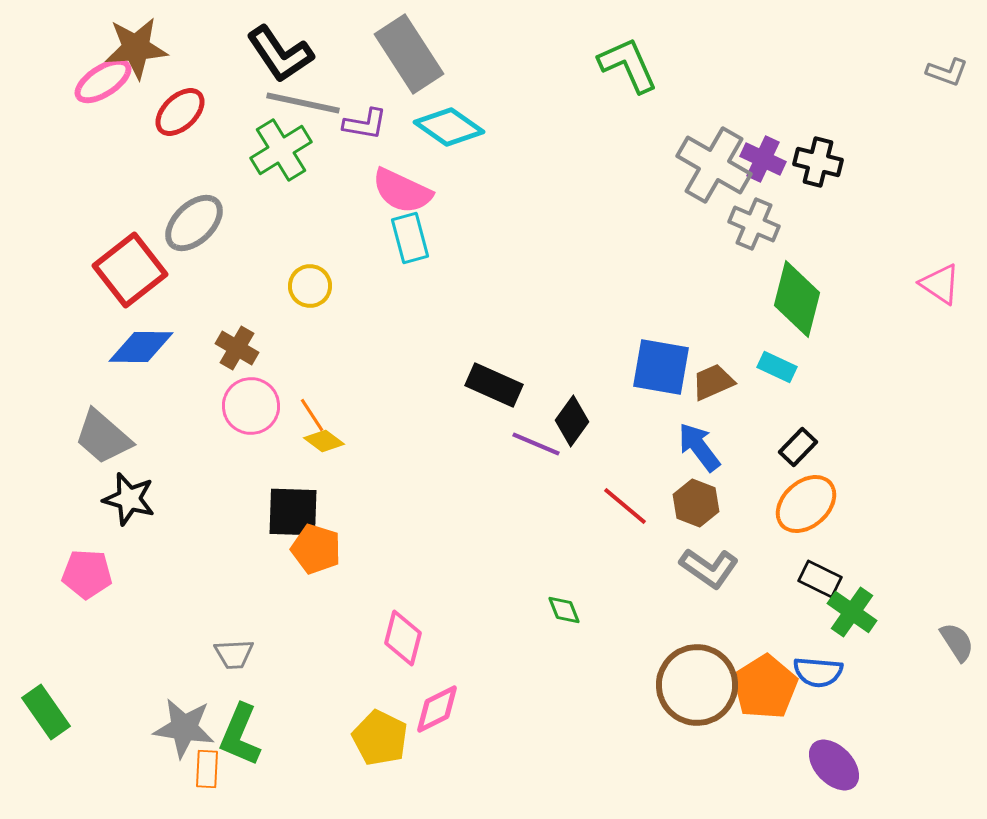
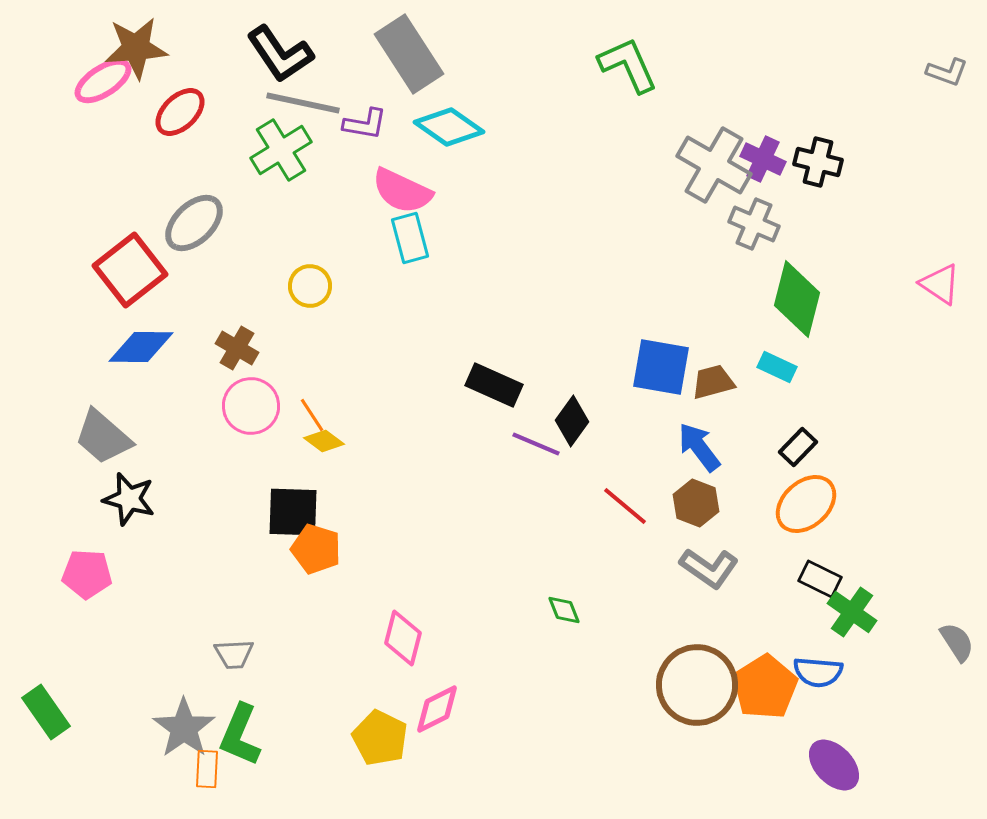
brown trapezoid at (713, 382): rotated 9 degrees clockwise
gray star at (184, 728): rotated 28 degrees clockwise
